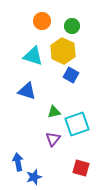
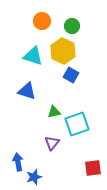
purple triangle: moved 1 px left, 4 px down
red square: moved 12 px right; rotated 24 degrees counterclockwise
